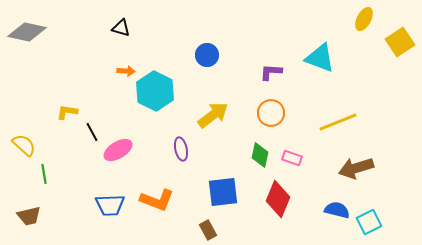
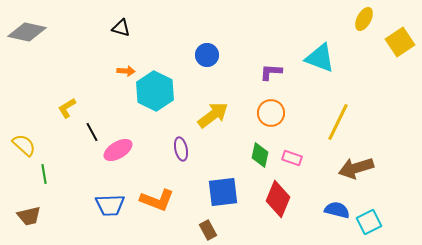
yellow L-shape: moved 4 px up; rotated 40 degrees counterclockwise
yellow line: rotated 42 degrees counterclockwise
